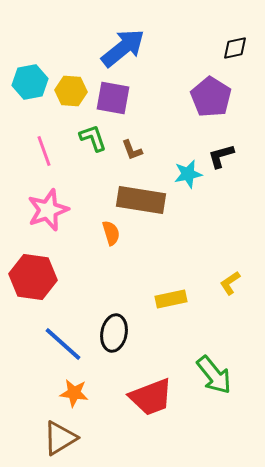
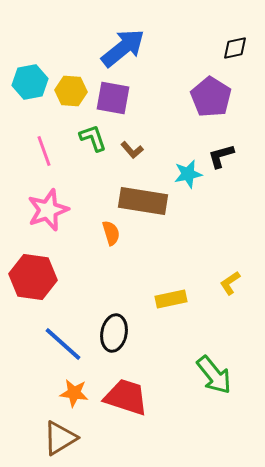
brown L-shape: rotated 20 degrees counterclockwise
brown rectangle: moved 2 px right, 1 px down
red trapezoid: moved 25 px left; rotated 141 degrees counterclockwise
